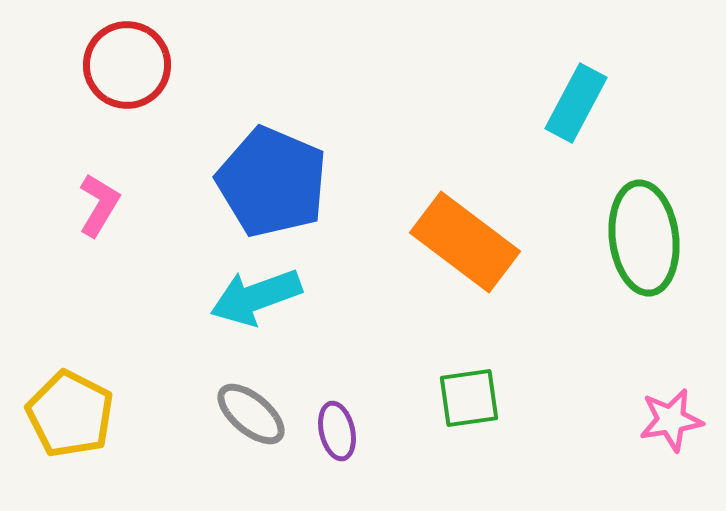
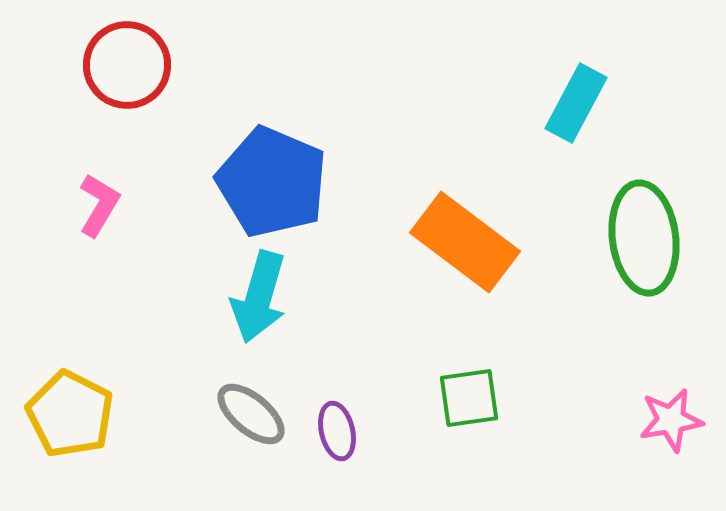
cyan arrow: moved 3 px right; rotated 54 degrees counterclockwise
